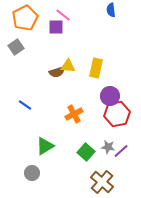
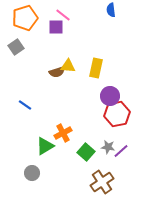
orange pentagon: rotated 10 degrees clockwise
orange cross: moved 11 px left, 19 px down
brown cross: rotated 15 degrees clockwise
